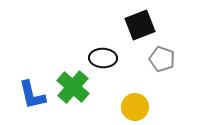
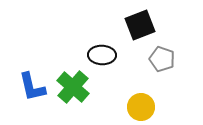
black ellipse: moved 1 px left, 3 px up
blue L-shape: moved 8 px up
yellow circle: moved 6 px right
